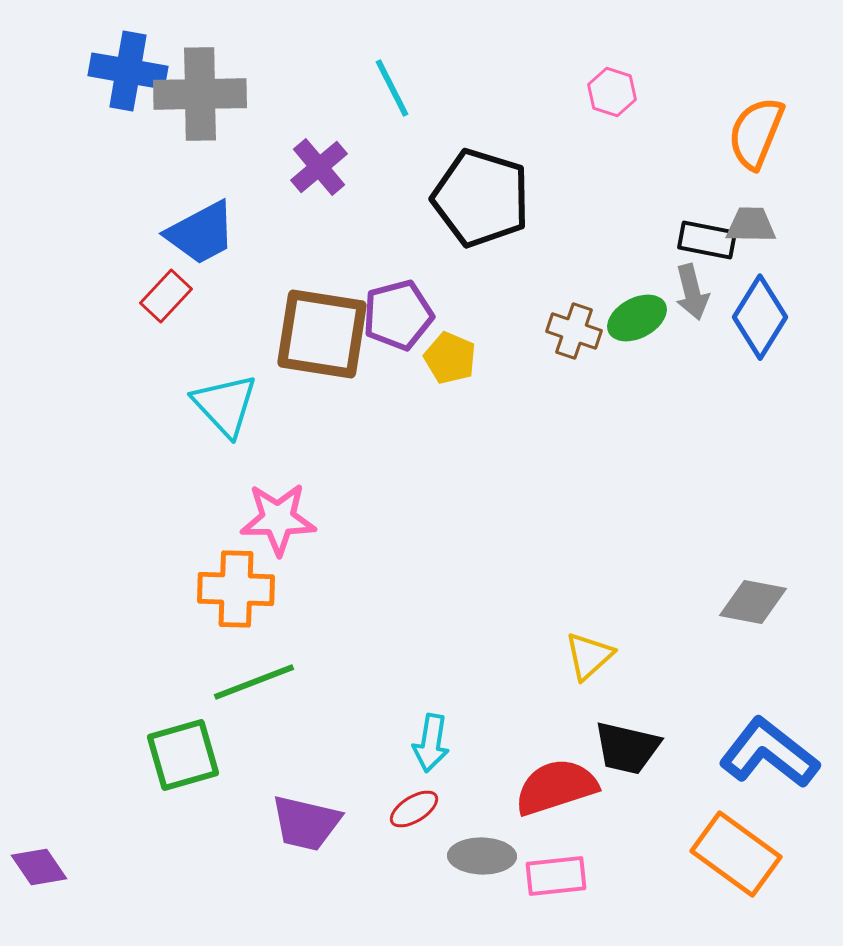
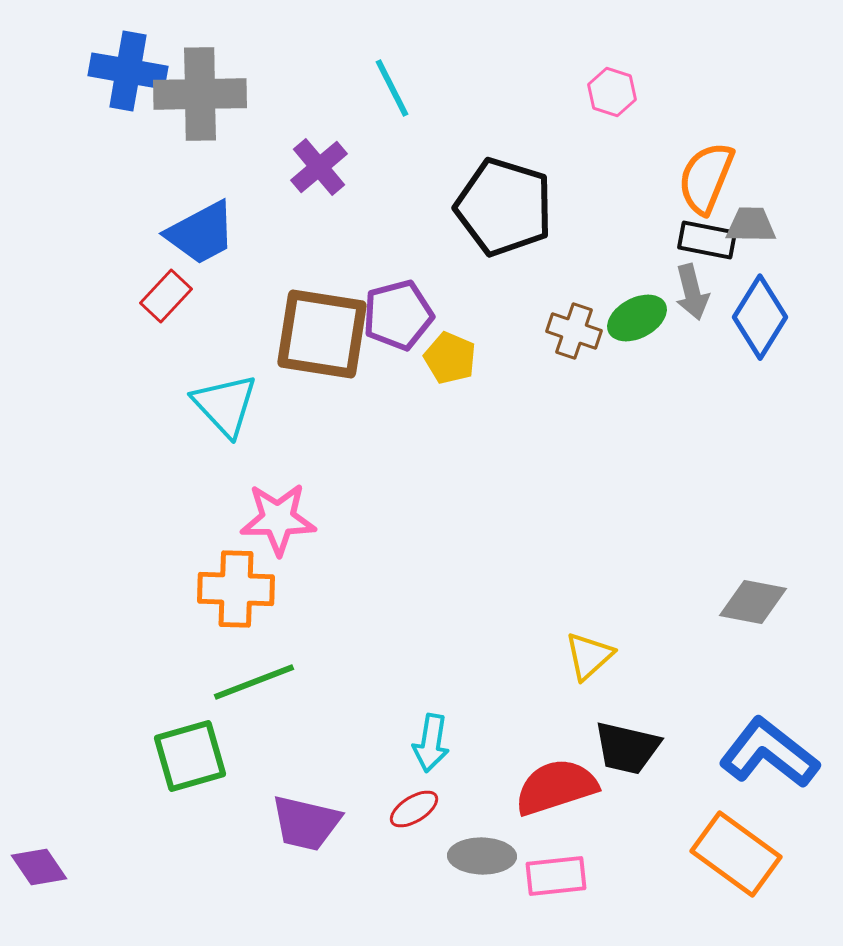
orange semicircle: moved 50 px left, 45 px down
black pentagon: moved 23 px right, 9 px down
green square: moved 7 px right, 1 px down
